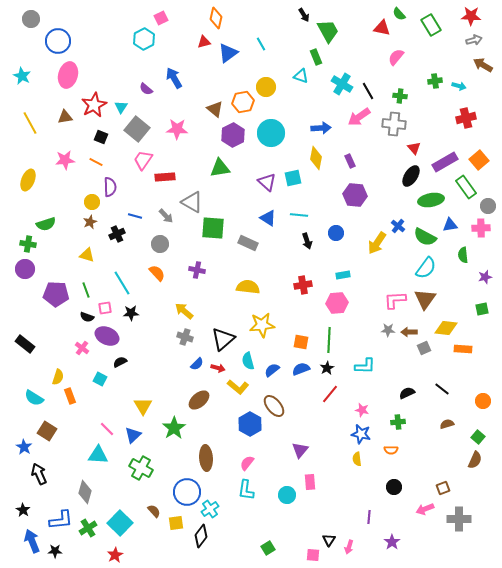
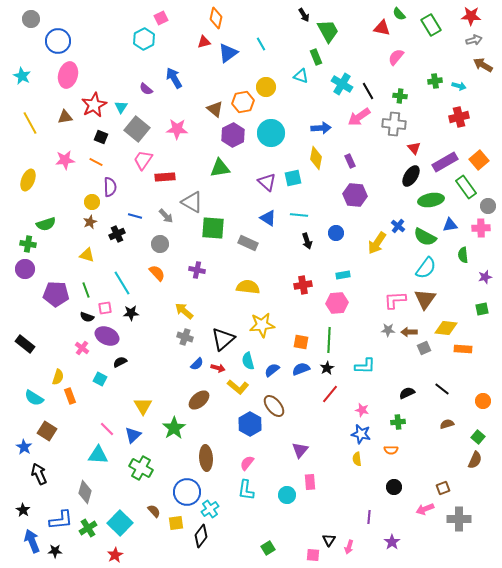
red cross at (466, 118): moved 7 px left, 1 px up
